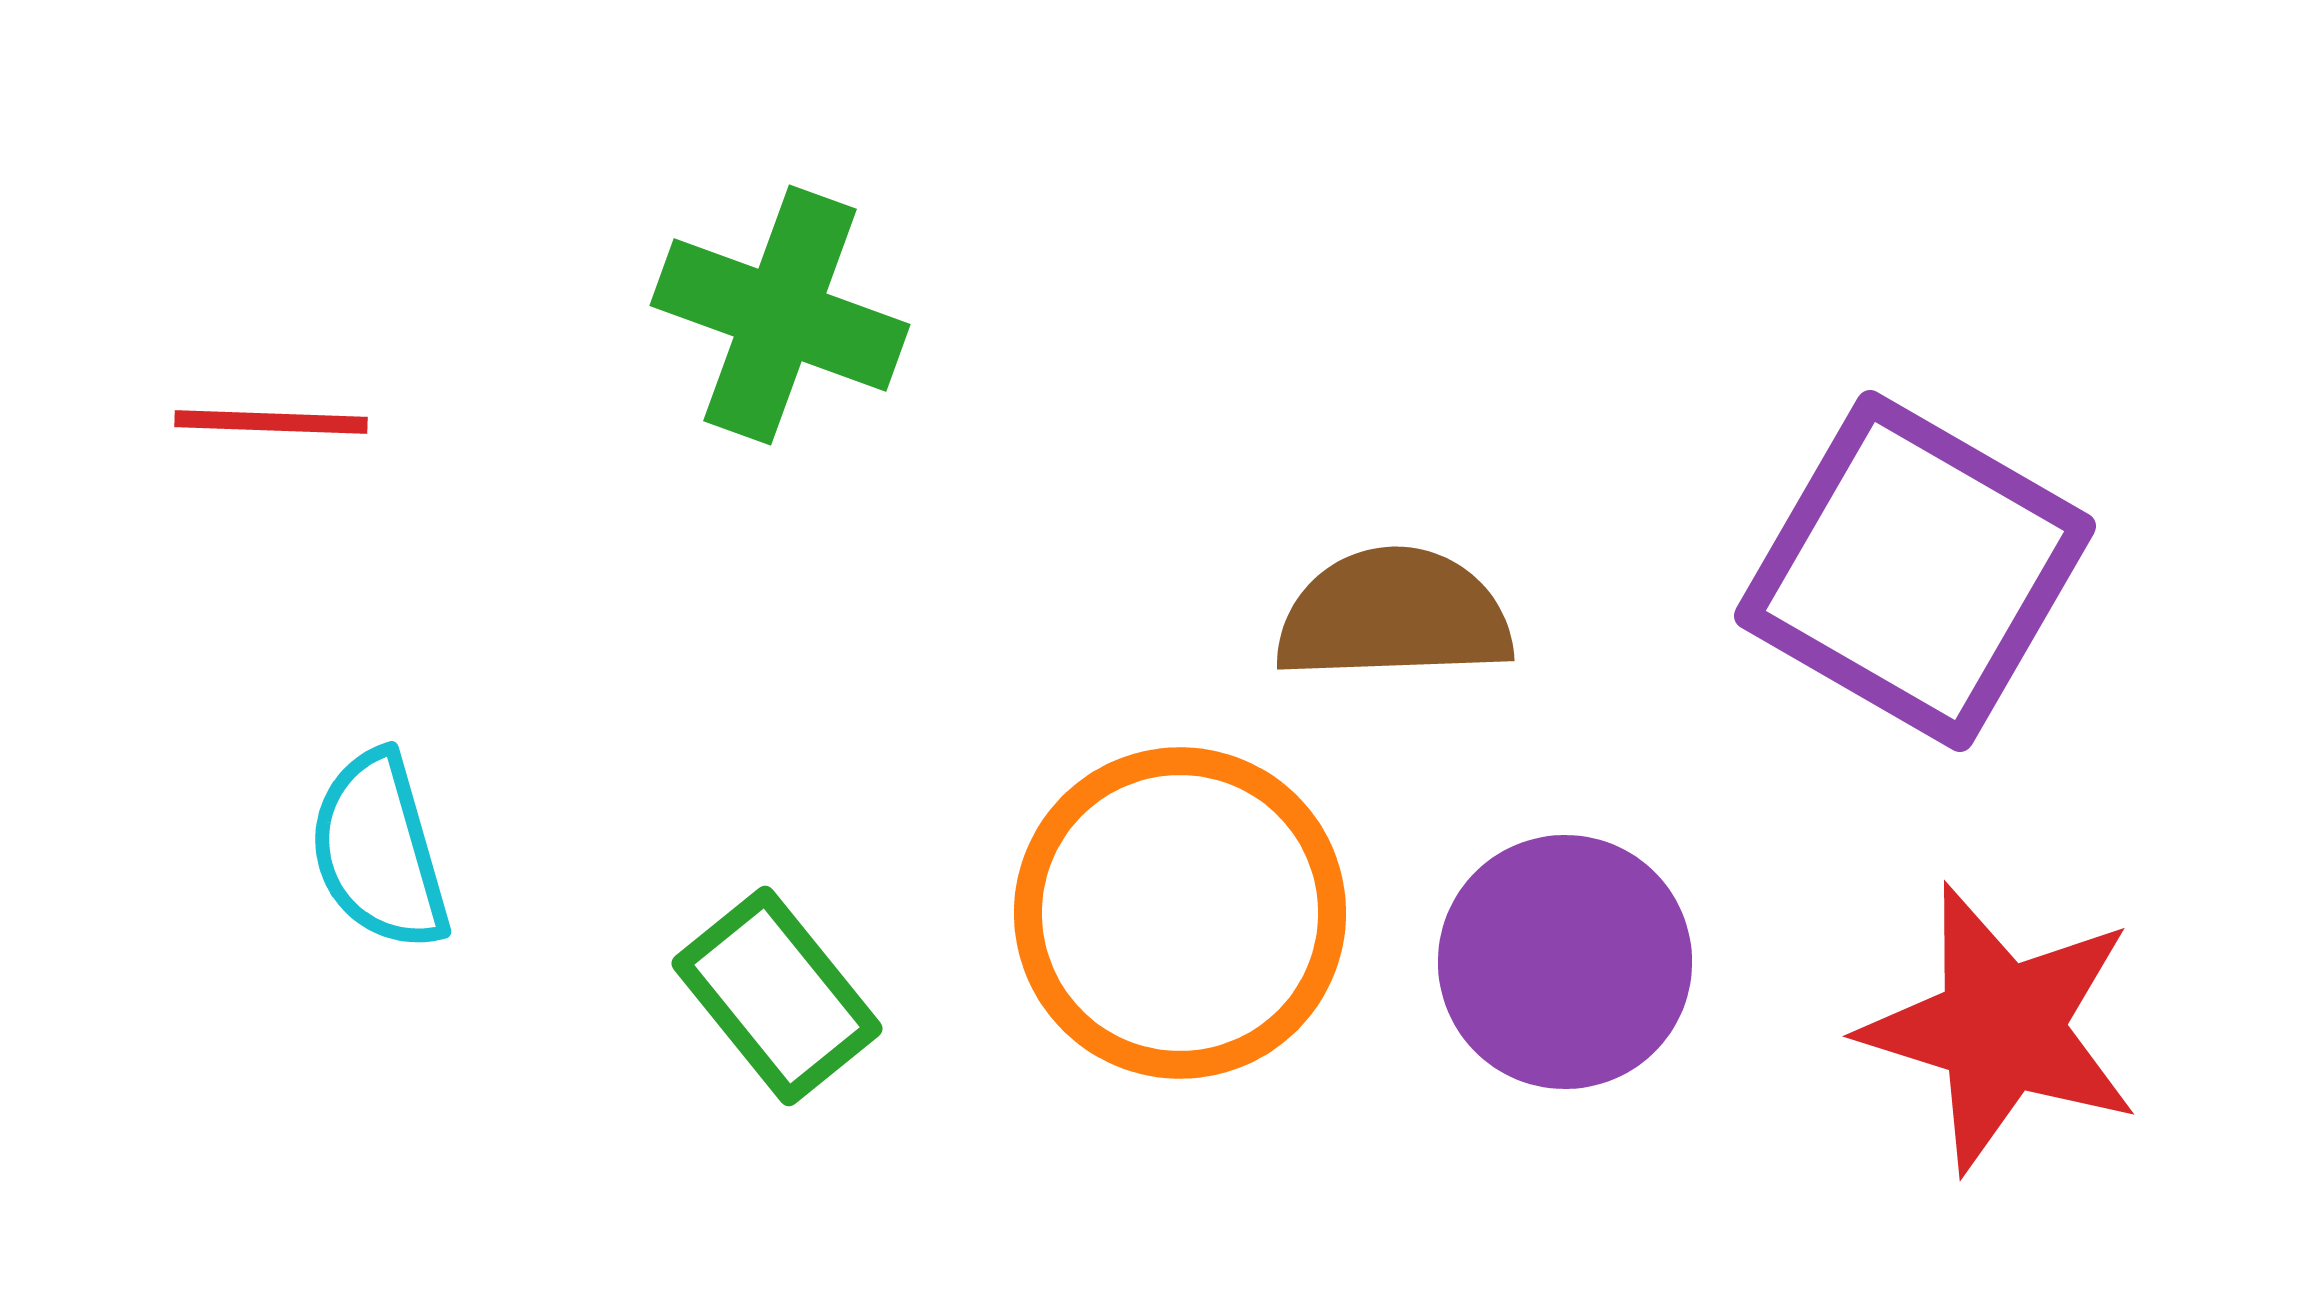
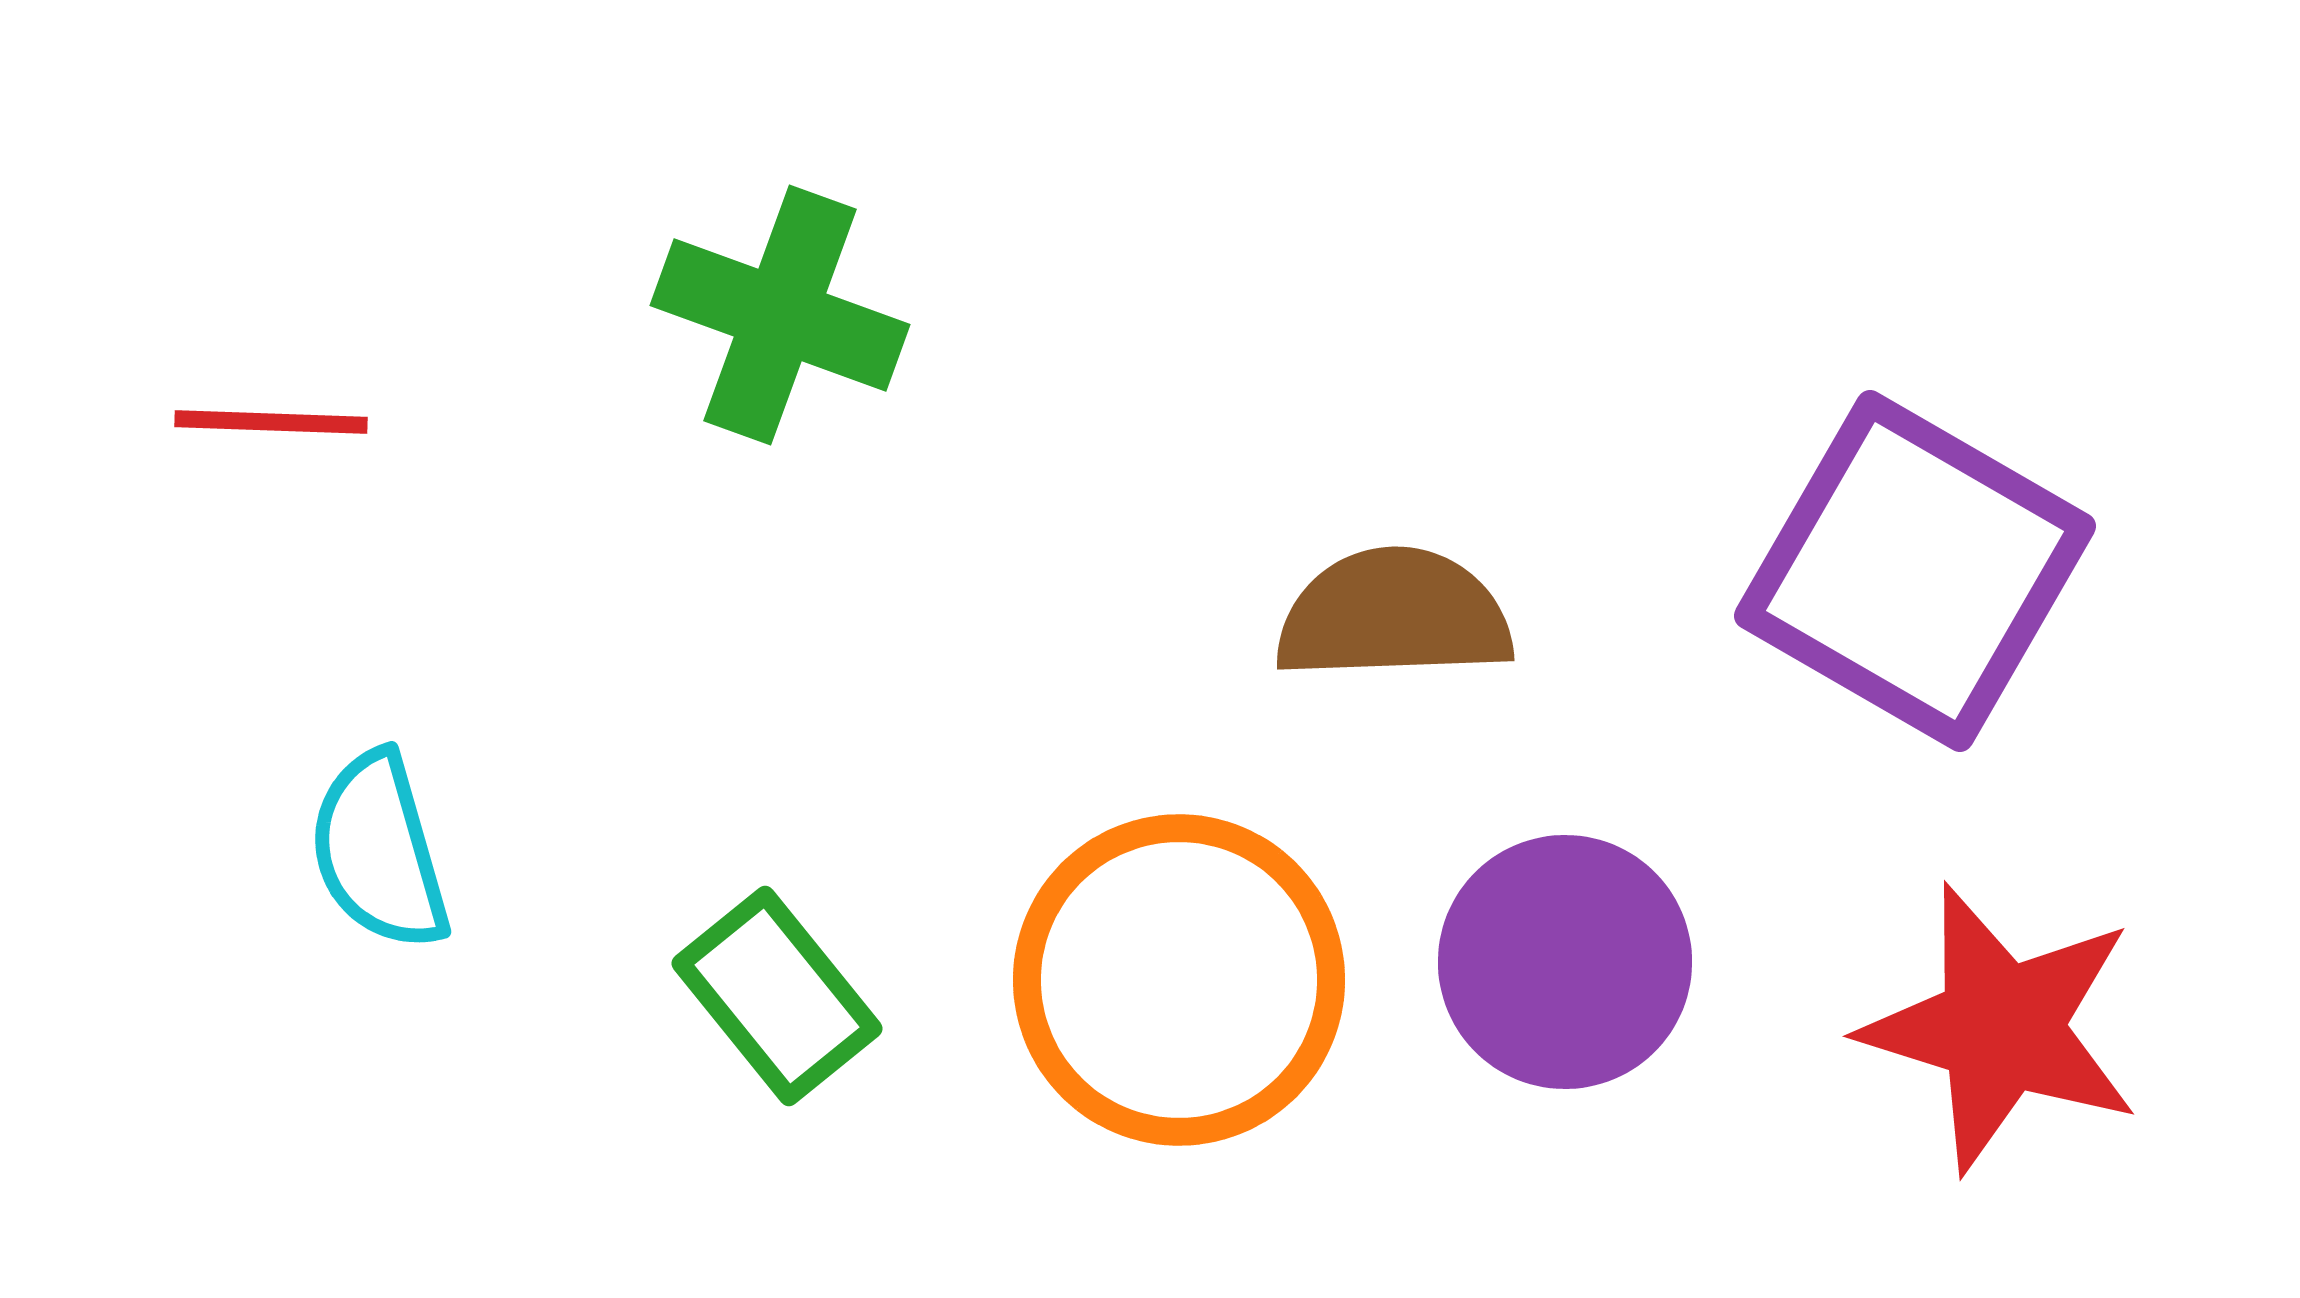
orange circle: moved 1 px left, 67 px down
